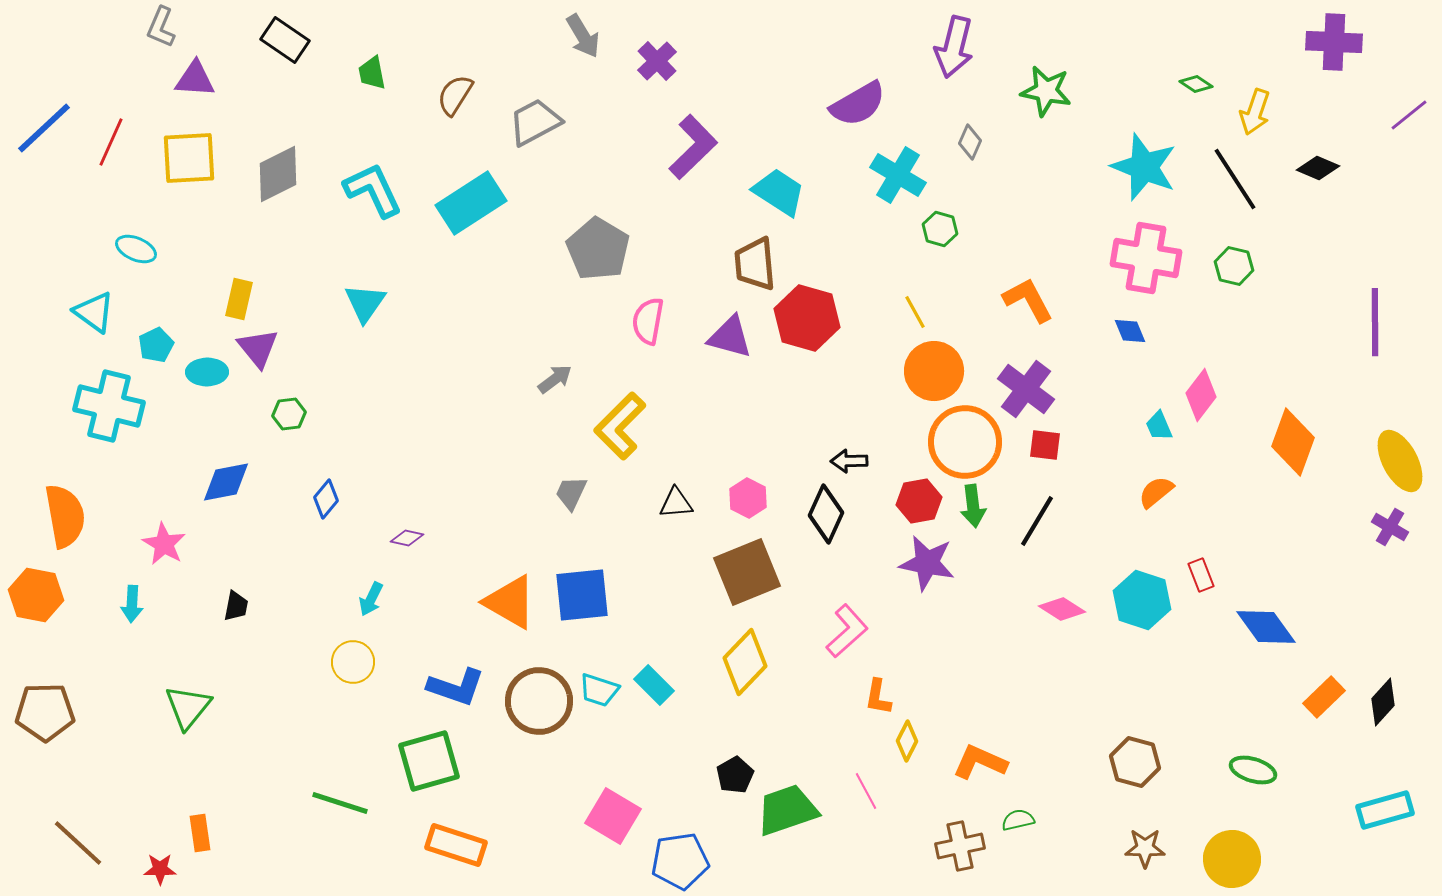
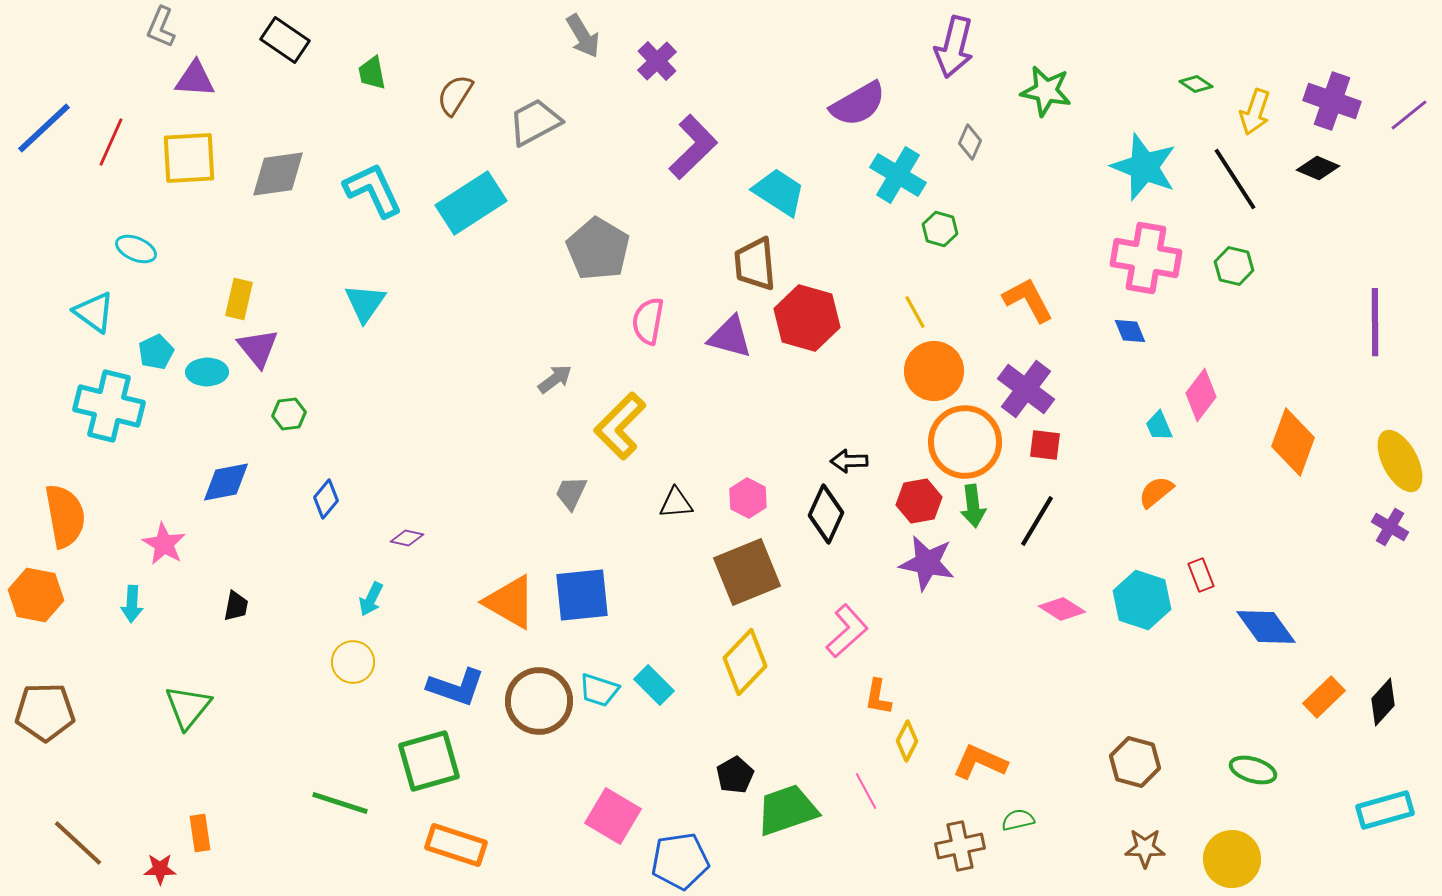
purple cross at (1334, 42): moved 2 px left, 59 px down; rotated 16 degrees clockwise
gray diamond at (278, 174): rotated 18 degrees clockwise
cyan pentagon at (156, 345): moved 7 px down
